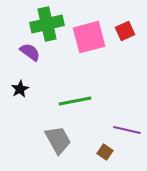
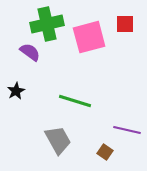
red square: moved 7 px up; rotated 24 degrees clockwise
black star: moved 4 px left, 2 px down
green line: rotated 28 degrees clockwise
